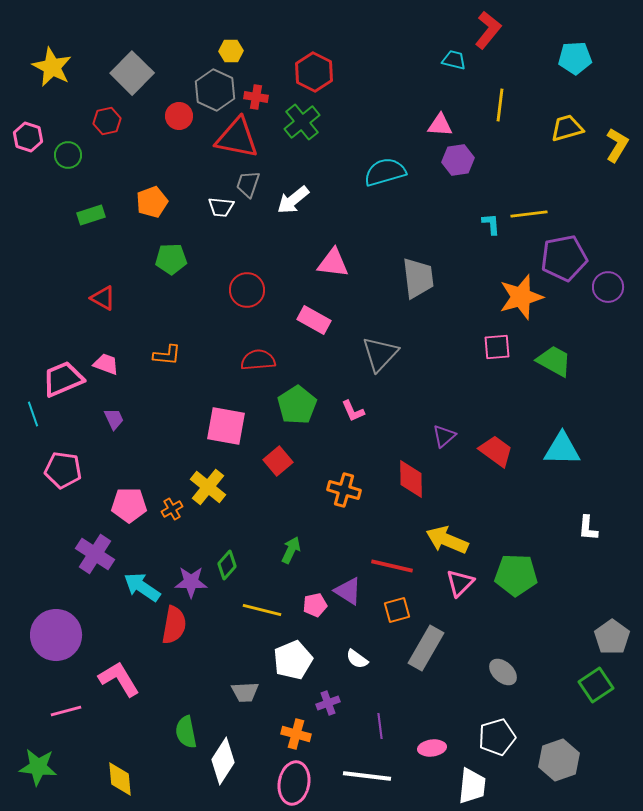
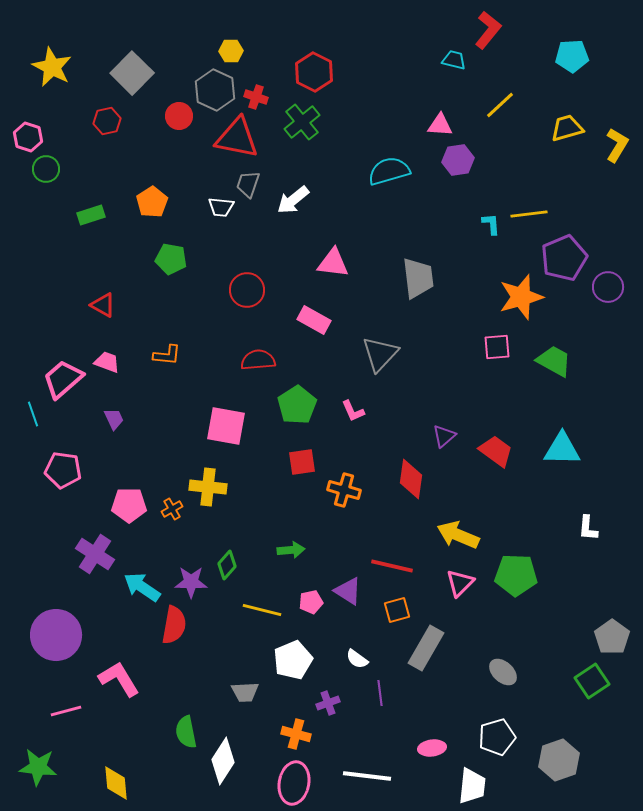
cyan pentagon at (575, 58): moved 3 px left, 2 px up
red cross at (256, 97): rotated 10 degrees clockwise
yellow line at (500, 105): rotated 40 degrees clockwise
green circle at (68, 155): moved 22 px left, 14 px down
cyan semicircle at (385, 172): moved 4 px right, 1 px up
orange pentagon at (152, 202): rotated 12 degrees counterclockwise
purple pentagon at (564, 258): rotated 12 degrees counterclockwise
green pentagon at (171, 259): rotated 12 degrees clockwise
red triangle at (103, 298): moved 7 px down
pink trapezoid at (106, 364): moved 1 px right, 2 px up
pink trapezoid at (63, 379): rotated 18 degrees counterclockwise
red square at (278, 461): moved 24 px right, 1 px down; rotated 32 degrees clockwise
red diamond at (411, 479): rotated 9 degrees clockwise
yellow cross at (208, 487): rotated 33 degrees counterclockwise
yellow arrow at (447, 540): moved 11 px right, 5 px up
green arrow at (291, 550): rotated 60 degrees clockwise
pink pentagon at (315, 605): moved 4 px left, 3 px up
green square at (596, 685): moved 4 px left, 4 px up
purple line at (380, 726): moved 33 px up
yellow diamond at (120, 779): moved 4 px left, 4 px down
